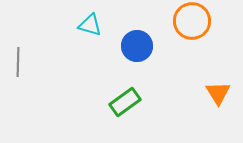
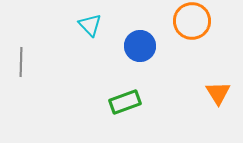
cyan triangle: rotated 30 degrees clockwise
blue circle: moved 3 px right
gray line: moved 3 px right
green rectangle: rotated 16 degrees clockwise
